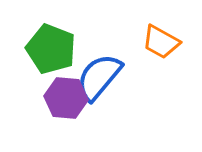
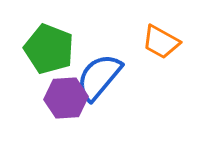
green pentagon: moved 2 px left
purple hexagon: rotated 9 degrees counterclockwise
